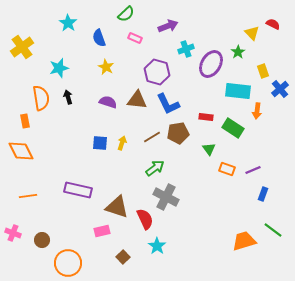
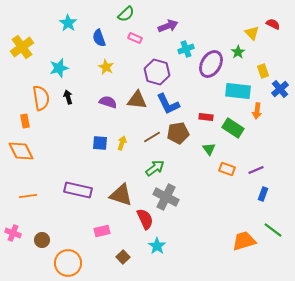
purple line at (253, 170): moved 3 px right
brown triangle at (117, 207): moved 4 px right, 12 px up
